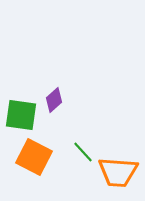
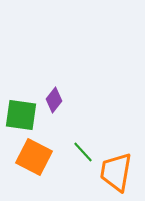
purple diamond: rotated 10 degrees counterclockwise
orange trapezoid: moved 2 px left; rotated 96 degrees clockwise
